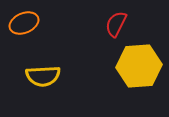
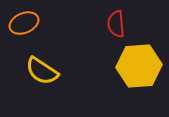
red semicircle: rotated 32 degrees counterclockwise
yellow semicircle: moved 1 px left, 5 px up; rotated 36 degrees clockwise
